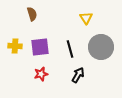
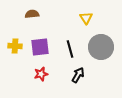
brown semicircle: rotated 80 degrees counterclockwise
